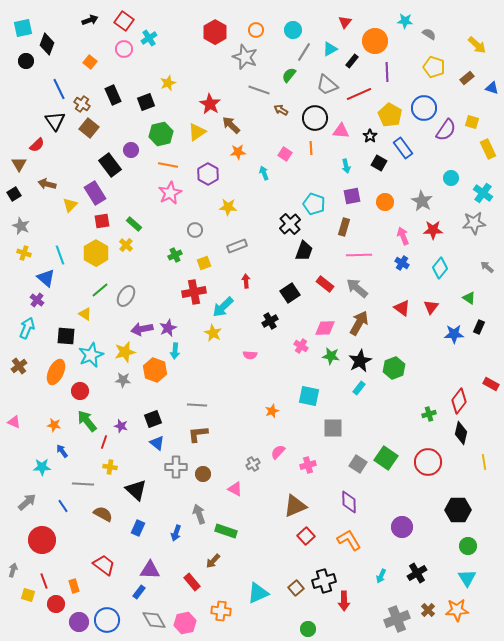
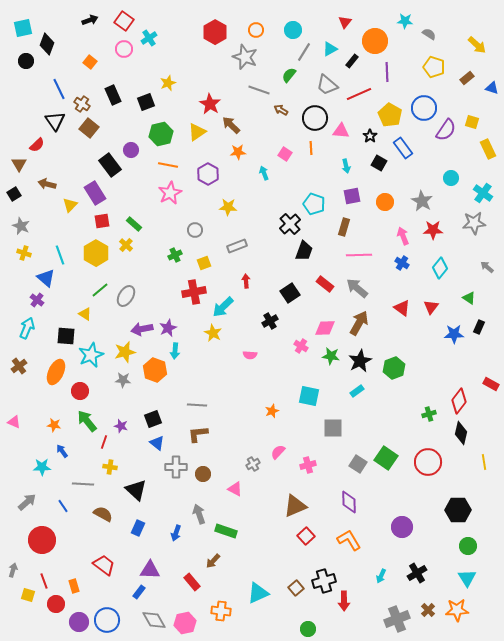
cyan rectangle at (359, 388): moved 2 px left, 3 px down; rotated 16 degrees clockwise
